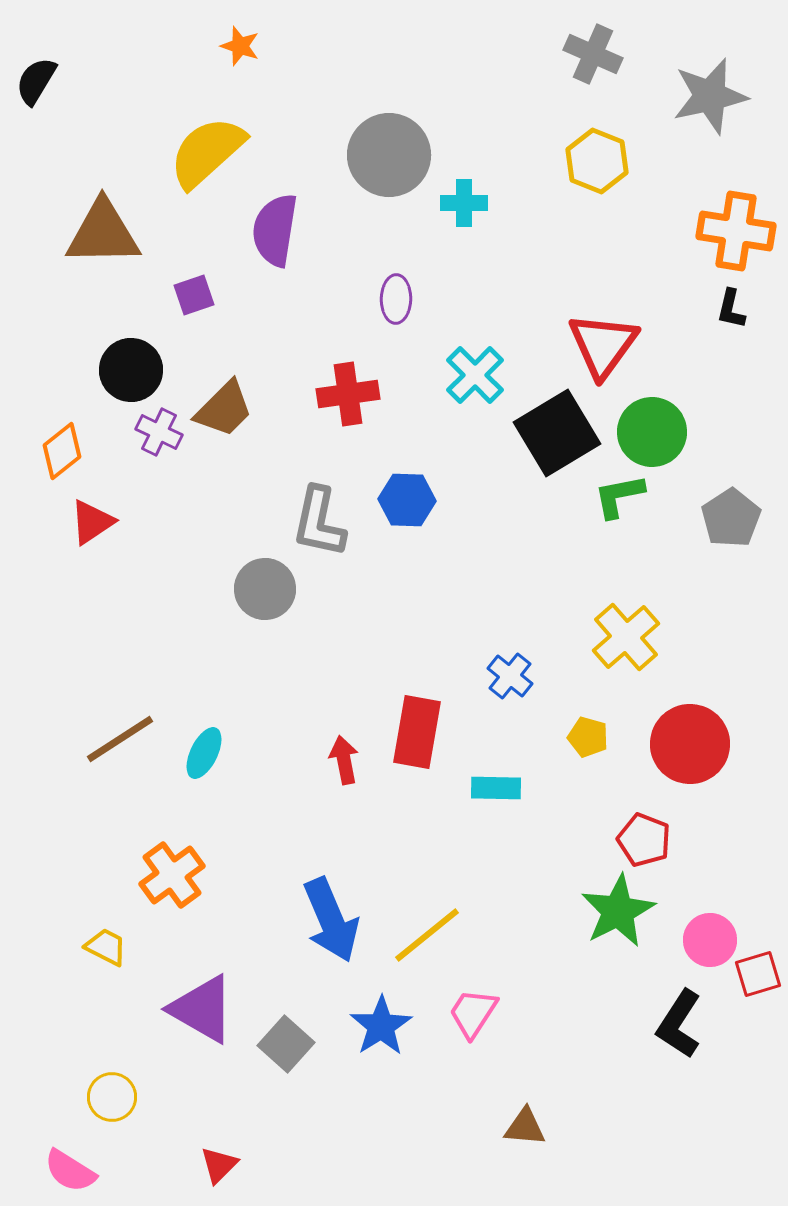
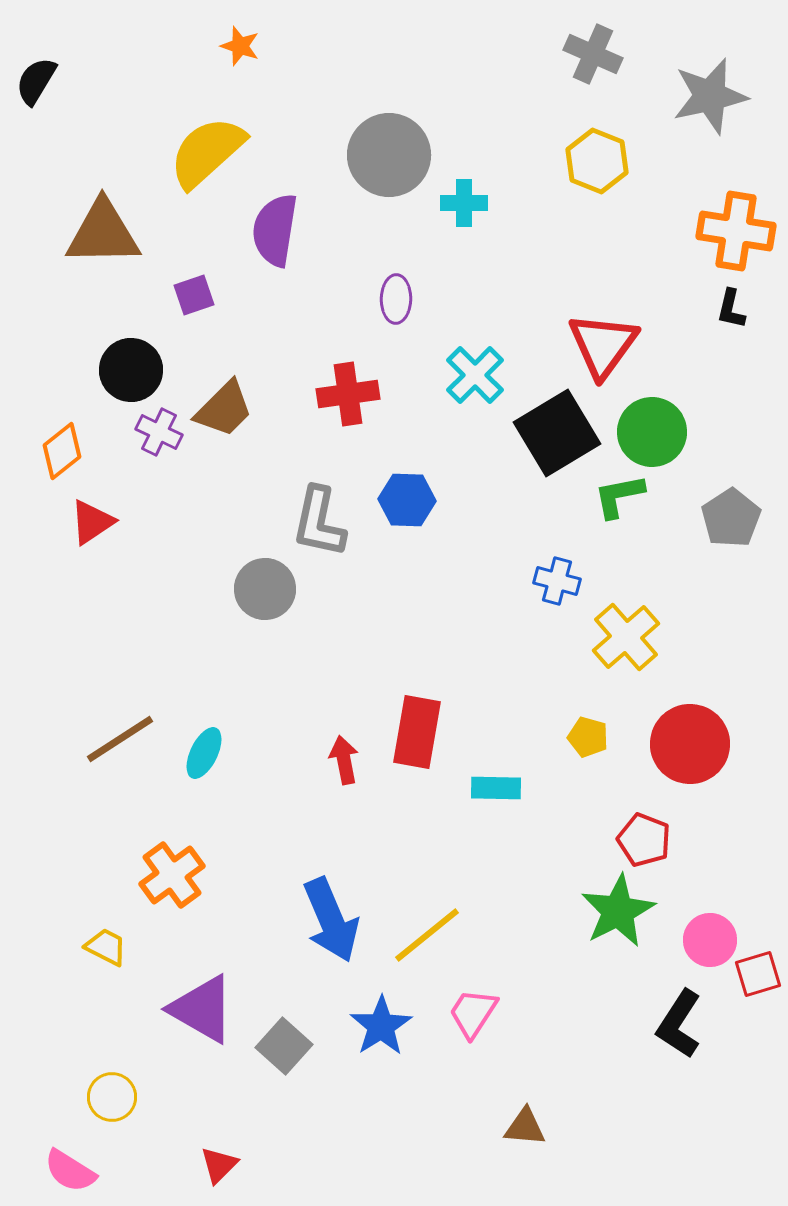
blue cross at (510, 676): moved 47 px right, 95 px up; rotated 24 degrees counterclockwise
gray square at (286, 1044): moved 2 px left, 2 px down
